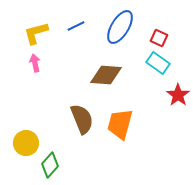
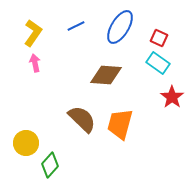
yellow L-shape: moved 3 px left; rotated 140 degrees clockwise
red star: moved 6 px left, 2 px down
brown semicircle: rotated 24 degrees counterclockwise
